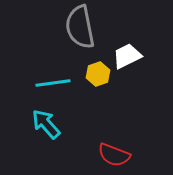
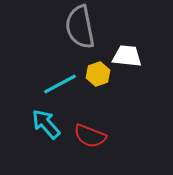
white trapezoid: rotated 32 degrees clockwise
cyan line: moved 7 px right, 1 px down; rotated 20 degrees counterclockwise
red semicircle: moved 24 px left, 19 px up
